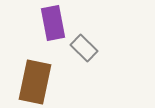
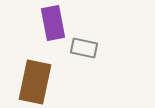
gray rectangle: rotated 32 degrees counterclockwise
